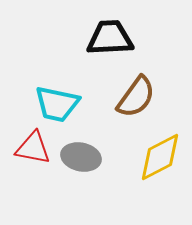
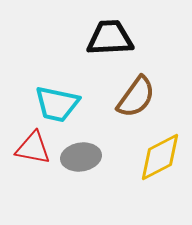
gray ellipse: rotated 21 degrees counterclockwise
